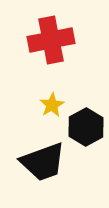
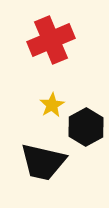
red cross: rotated 12 degrees counterclockwise
black trapezoid: rotated 33 degrees clockwise
